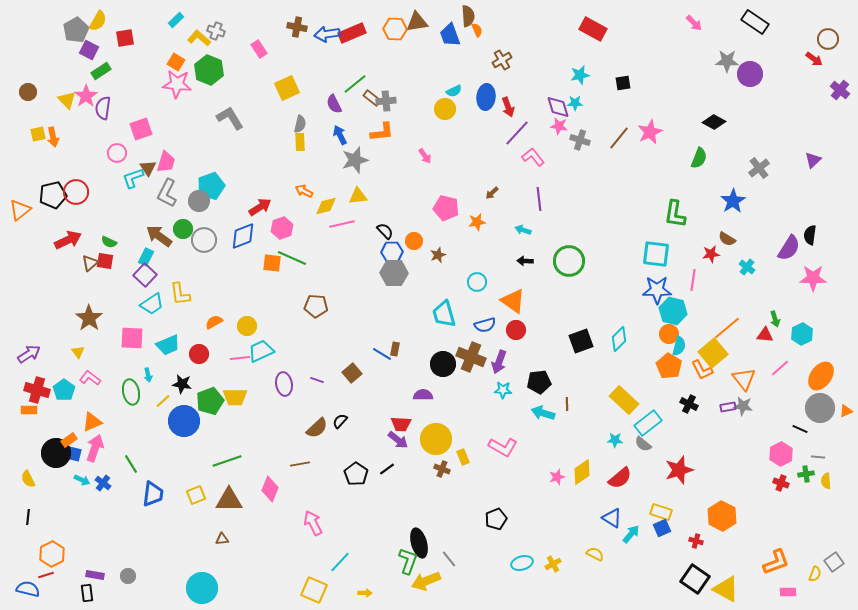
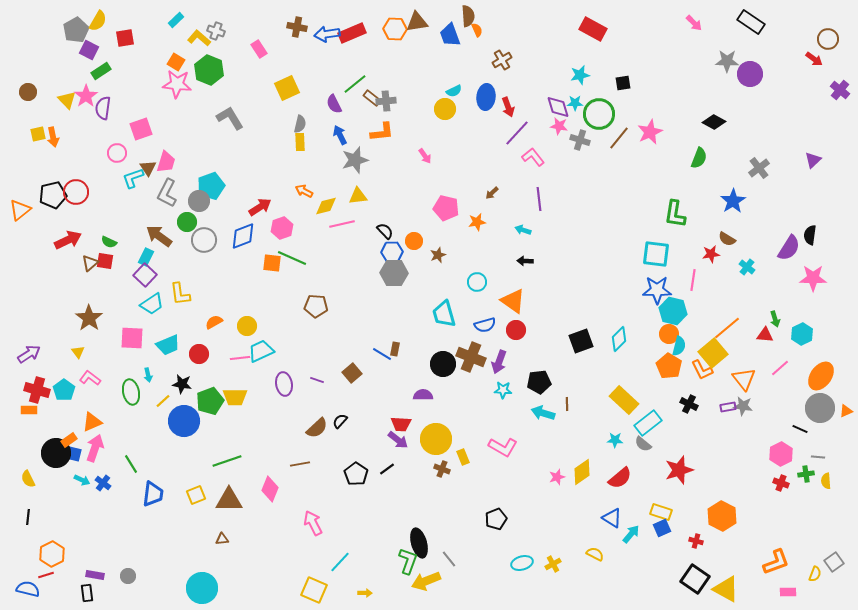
black rectangle at (755, 22): moved 4 px left
green circle at (183, 229): moved 4 px right, 7 px up
green circle at (569, 261): moved 30 px right, 147 px up
